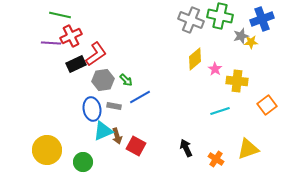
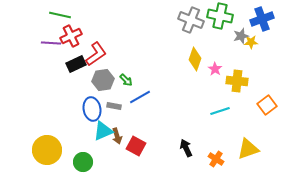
yellow diamond: rotated 30 degrees counterclockwise
